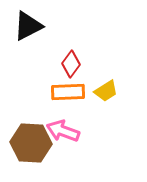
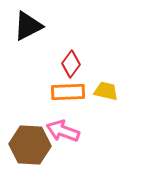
yellow trapezoid: rotated 135 degrees counterclockwise
brown hexagon: moved 1 px left, 2 px down
